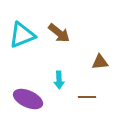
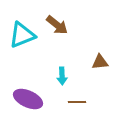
brown arrow: moved 2 px left, 8 px up
cyan arrow: moved 3 px right, 4 px up
brown line: moved 10 px left, 5 px down
